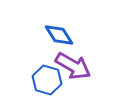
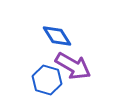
blue diamond: moved 2 px left, 1 px down
